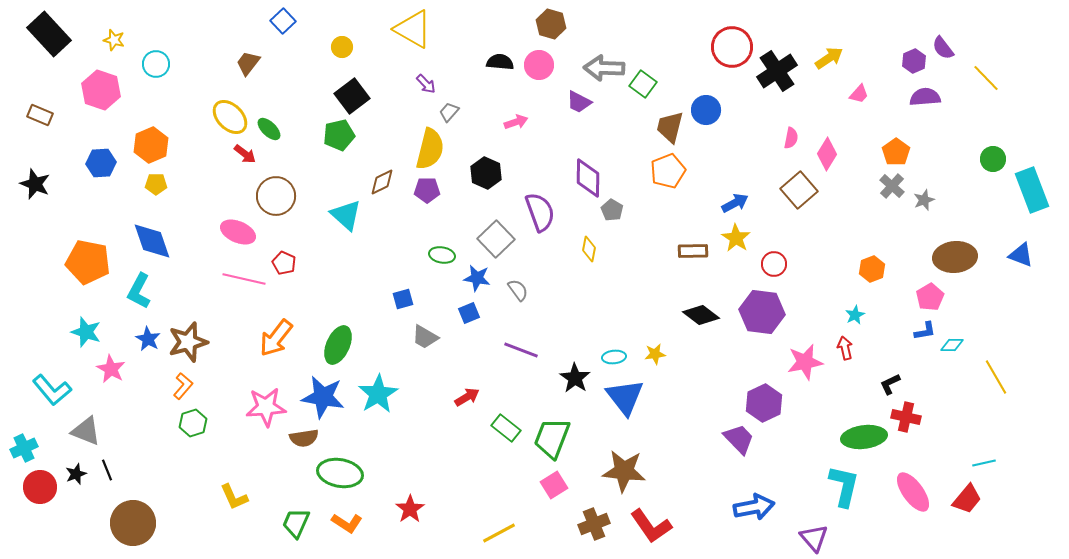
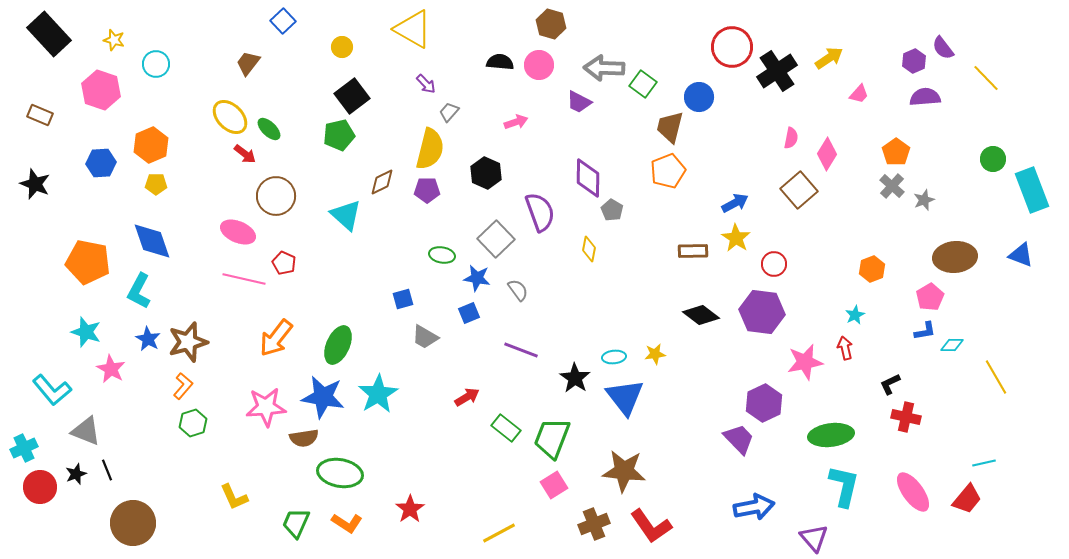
blue circle at (706, 110): moved 7 px left, 13 px up
green ellipse at (864, 437): moved 33 px left, 2 px up
